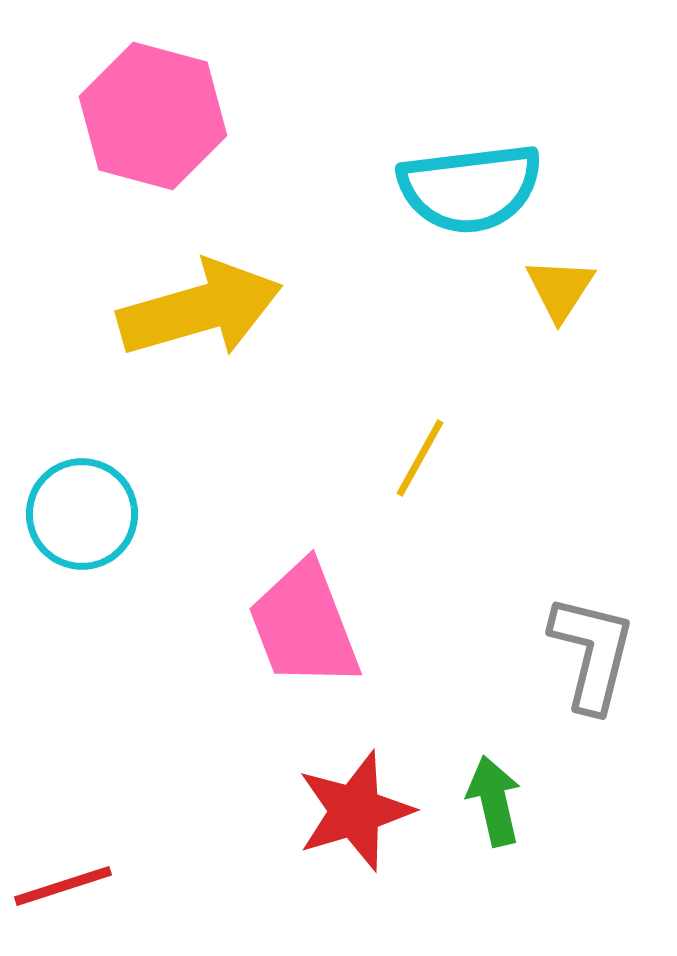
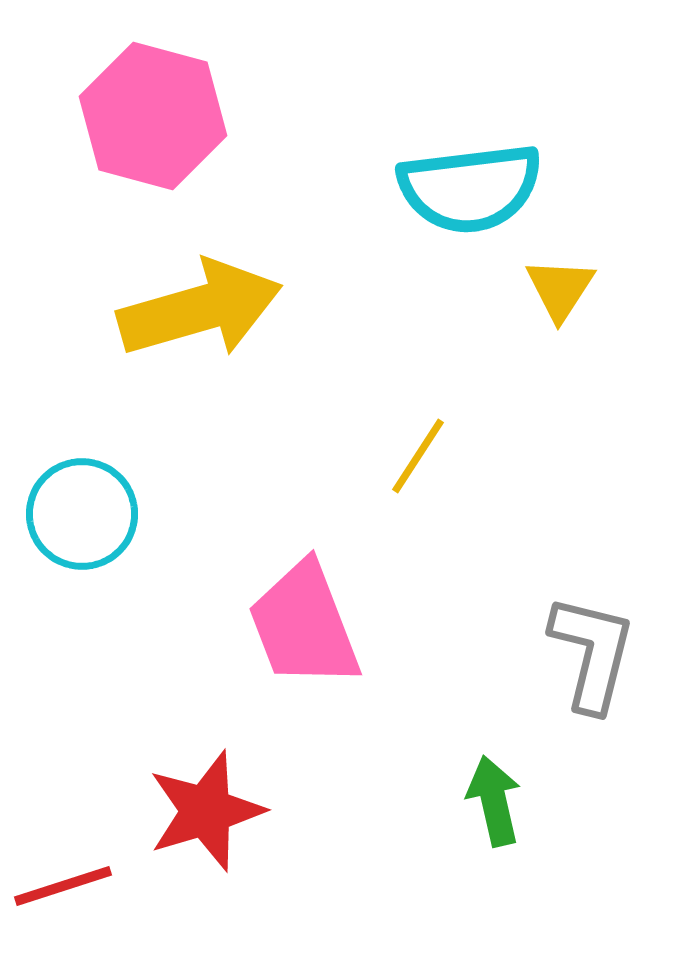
yellow line: moved 2 px left, 2 px up; rotated 4 degrees clockwise
red star: moved 149 px left
